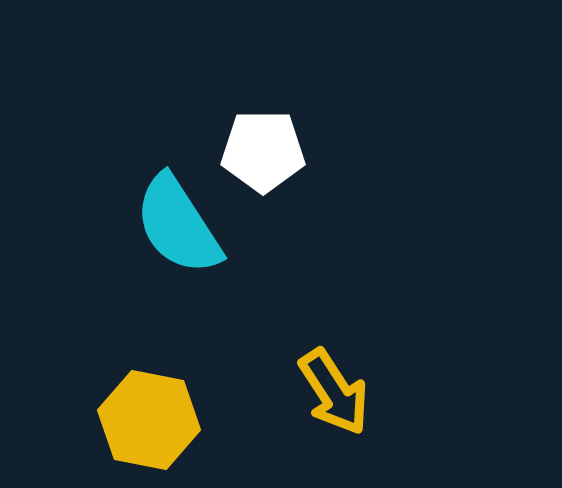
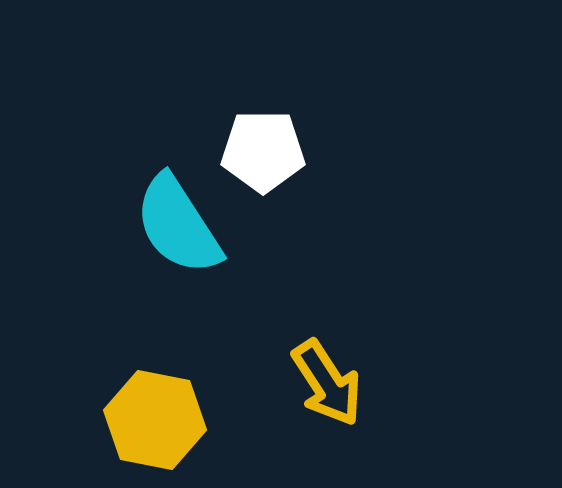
yellow arrow: moved 7 px left, 9 px up
yellow hexagon: moved 6 px right
